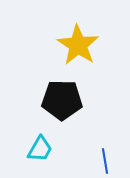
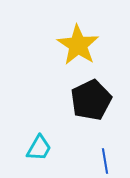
black pentagon: moved 29 px right; rotated 27 degrees counterclockwise
cyan trapezoid: moved 1 px left, 1 px up
